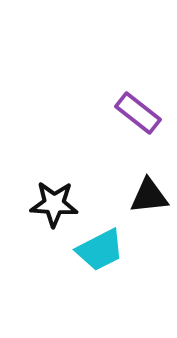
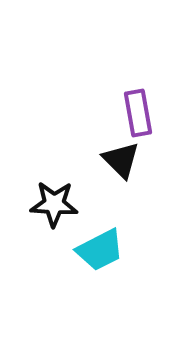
purple rectangle: rotated 42 degrees clockwise
black triangle: moved 28 px left, 36 px up; rotated 51 degrees clockwise
